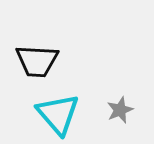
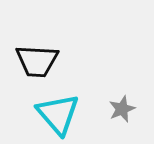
gray star: moved 2 px right, 1 px up
